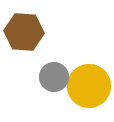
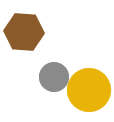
yellow circle: moved 4 px down
